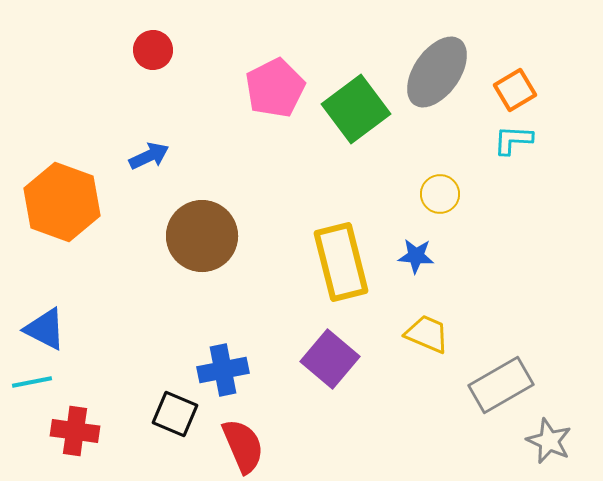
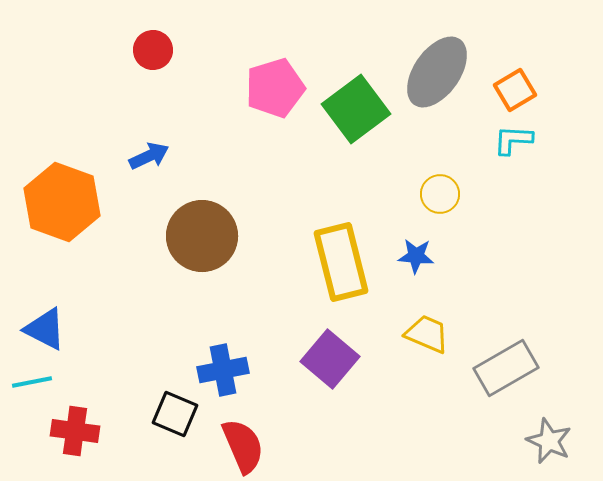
pink pentagon: rotated 10 degrees clockwise
gray rectangle: moved 5 px right, 17 px up
